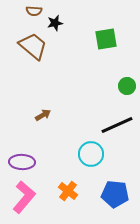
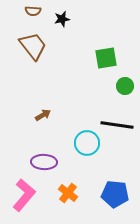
brown semicircle: moved 1 px left
black star: moved 7 px right, 4 px up
green square: moved 19 px down
brown trapezoid: rotated 12 degrees clockwise
green circle: moved 2 px left
black line: rotated 32 degrees clockwise
cyan circle: moved 4 px left, 11 px up
purple ellipse: moved 22 px right
orange cross: moved 2 px down
pink L-shape: moved 2 px up
